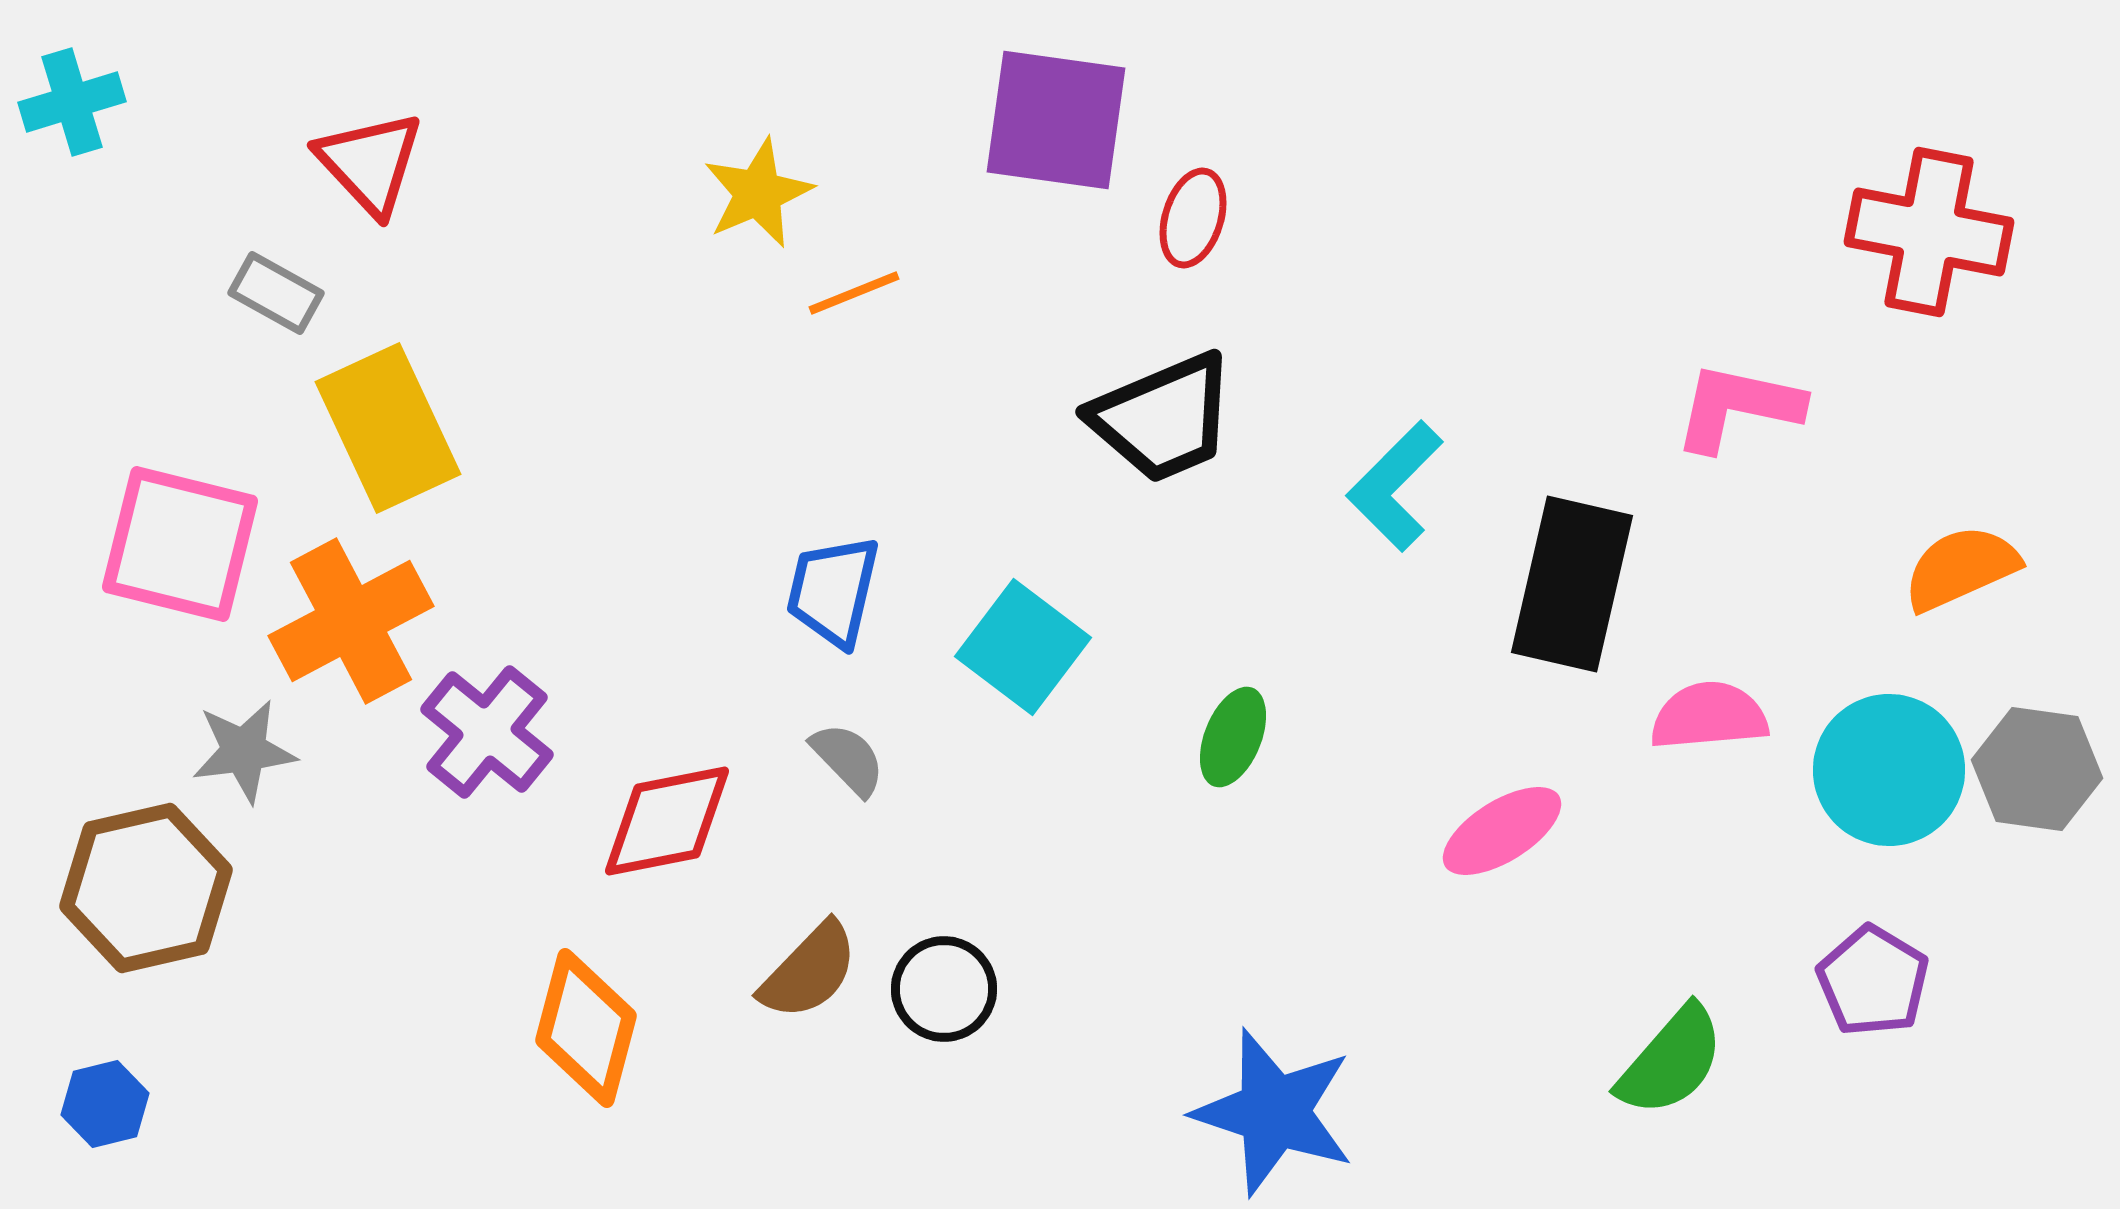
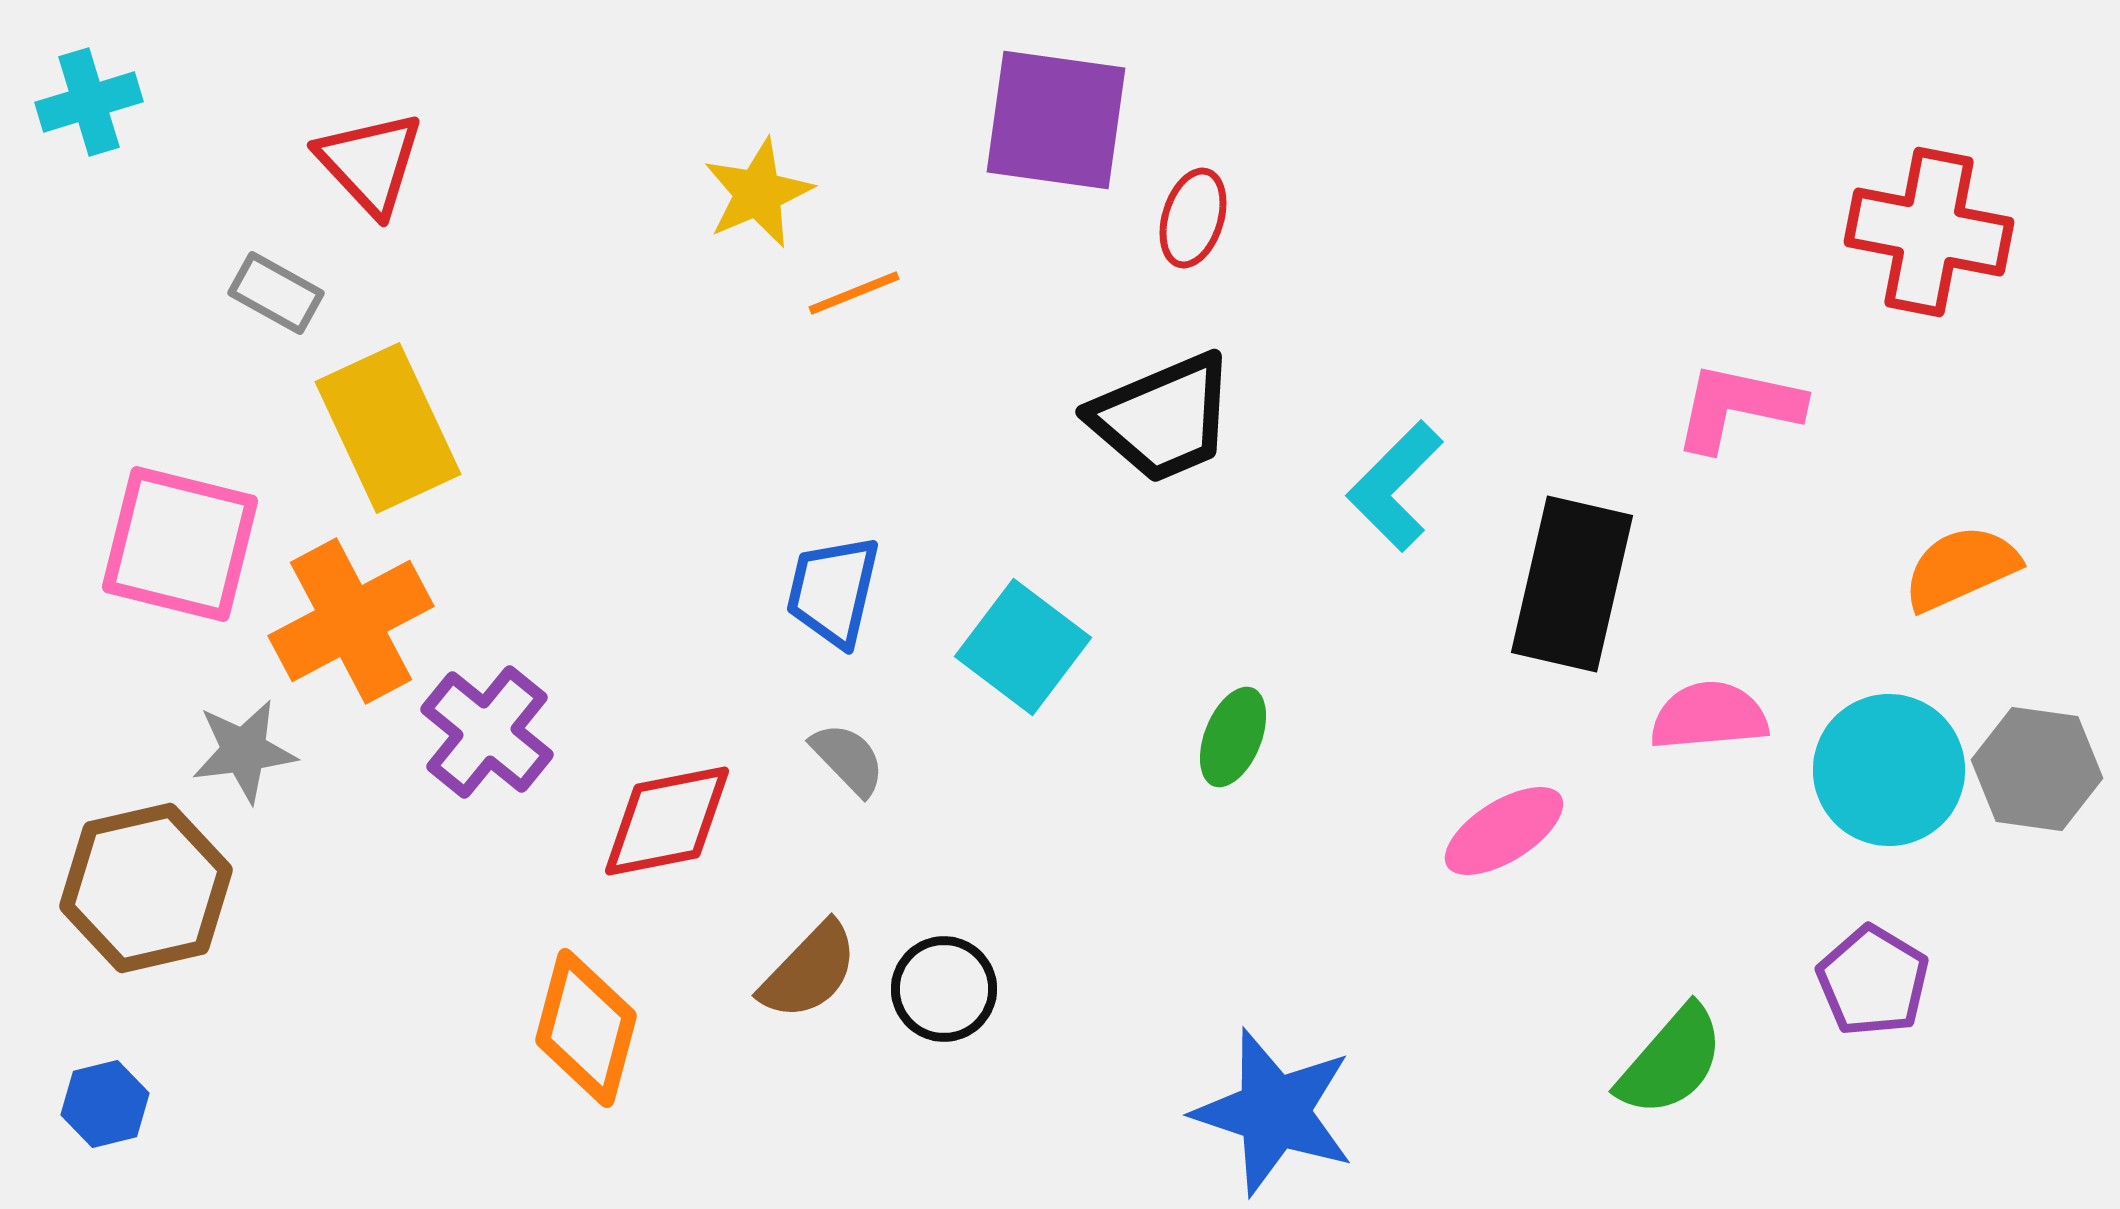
cyan cross: moved 17 px right
pink ellipse: moved 2 px right
